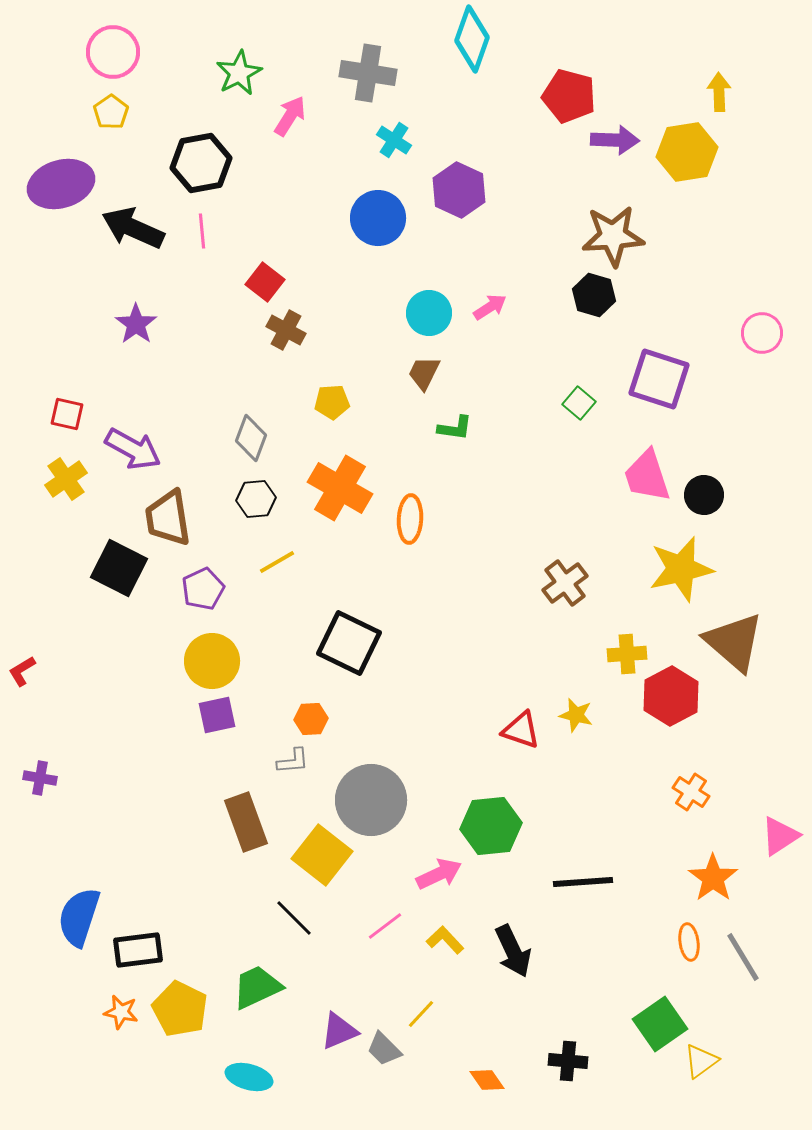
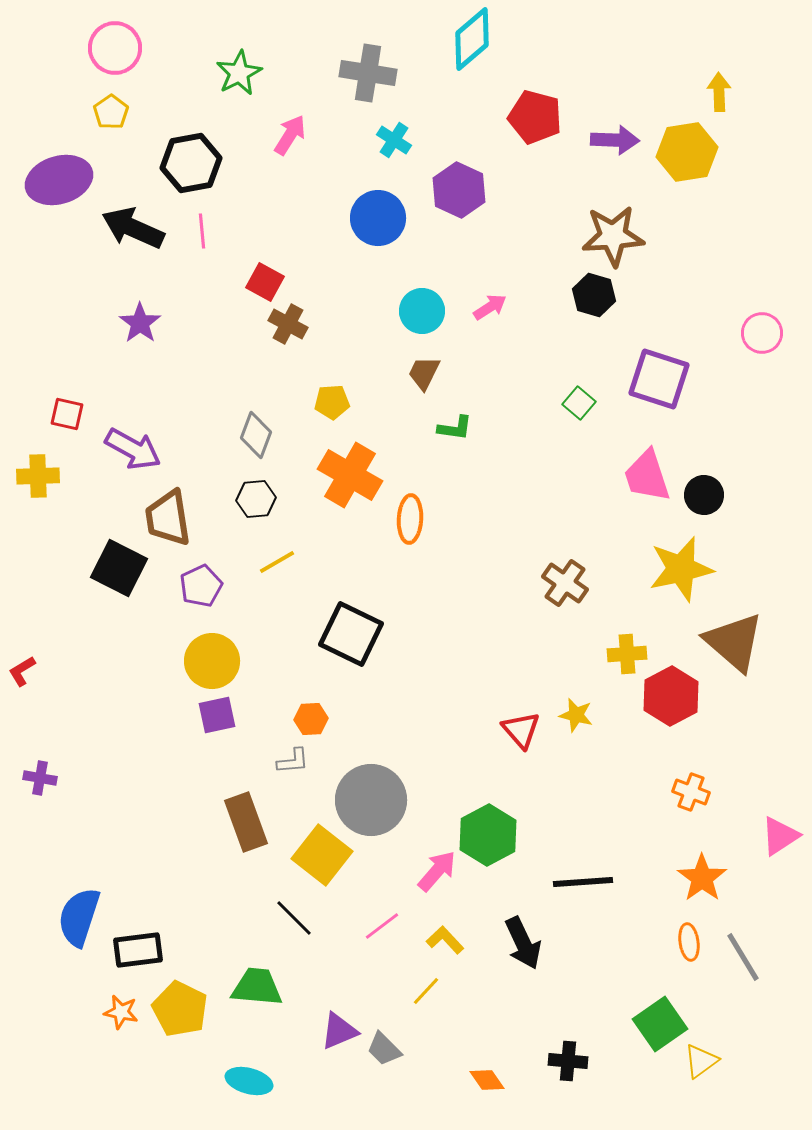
cyan diamond at (472, 39): rotated 30 degrees clockwise
pink circle at (113, 52): moved 2 px right, 4 px up
red pentagon at (569, 96): moved 34 px left, 21 px down
pink arrow at (290, 116): moved 19 px down
black hexagon at (201, 163): moved 10 px left
purple ellipse at (61, 184): moved 2 px left, 4 px up
red square at (265, 282): rotated 9 degrees counterclockwise
cyan circle at (429, 313): moved 7 px left, 2 px up
purple star at (136, 324): moved 4 px right, 1 px up
brown cross at (286, 330): moved 2 px right, 6 px up
gray diamond at (251, 438): moved 5 px right, 3 px up
yellow cross at (66, 479): moved 28 px left, 3 px up; rotated 33 degrees clockwise
orange cross at (340, 488): moved 10 px right, 13 px up
brown cross at (565, 583): rotated 18 degrees counterclockwise
purple pentagon at (203, 589): moved 2 px left, 3 px up
black square at (349, 643): moved 2 px right, 9 px up
red triangle at (521, 730): rotated 30 degrees clockwise
orange cross at (691, 792): rotated 12 degrees counterclockwise
green hexagon at (491, 826): moved 3 px left, 9 px down; rotated 22 degrees counterclockwise
pink arrow at (439, 874): moved 2 px left, 3 px up; rotated 24 degrees counterclockwise
orange star at (713, 878): moved 11 px left
pink line at (385, 926): moved 3 px left
black arrow at (513, 951): moved 10 px right, 8 px up
green trapezoid at (257, 987): rotated 30 degrees clockwise
yellow line at (421, 1014): moved 5 px right, 23 px up
cyan ellipse at (249, 1077): moved 4 px down
